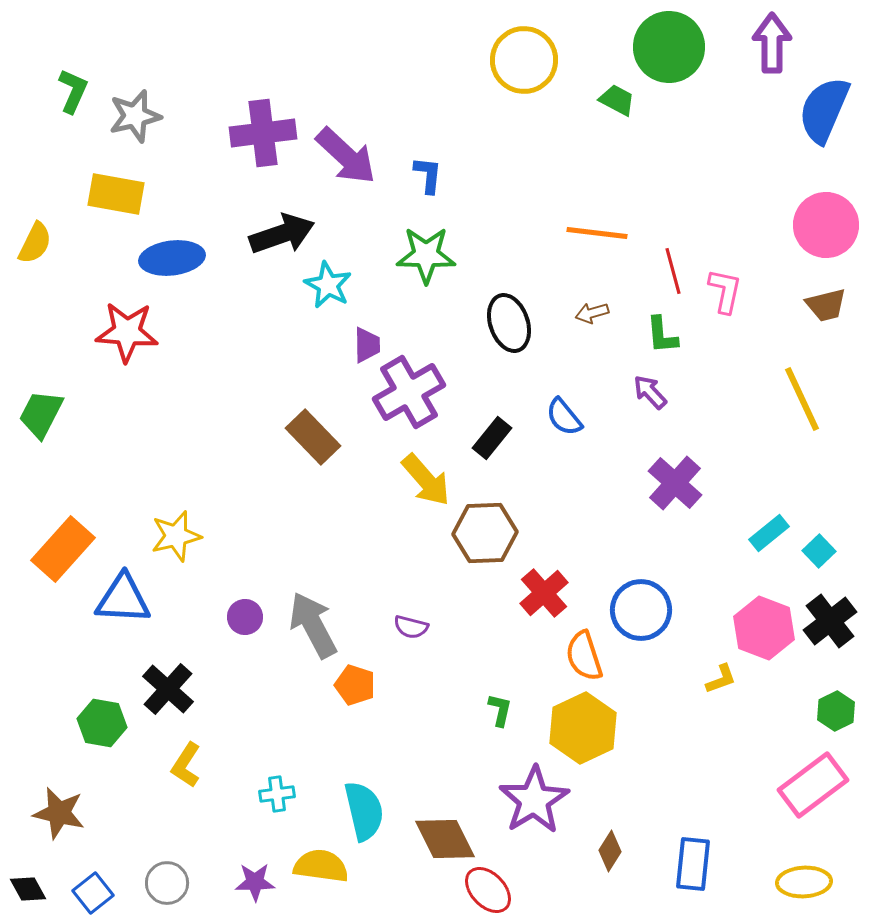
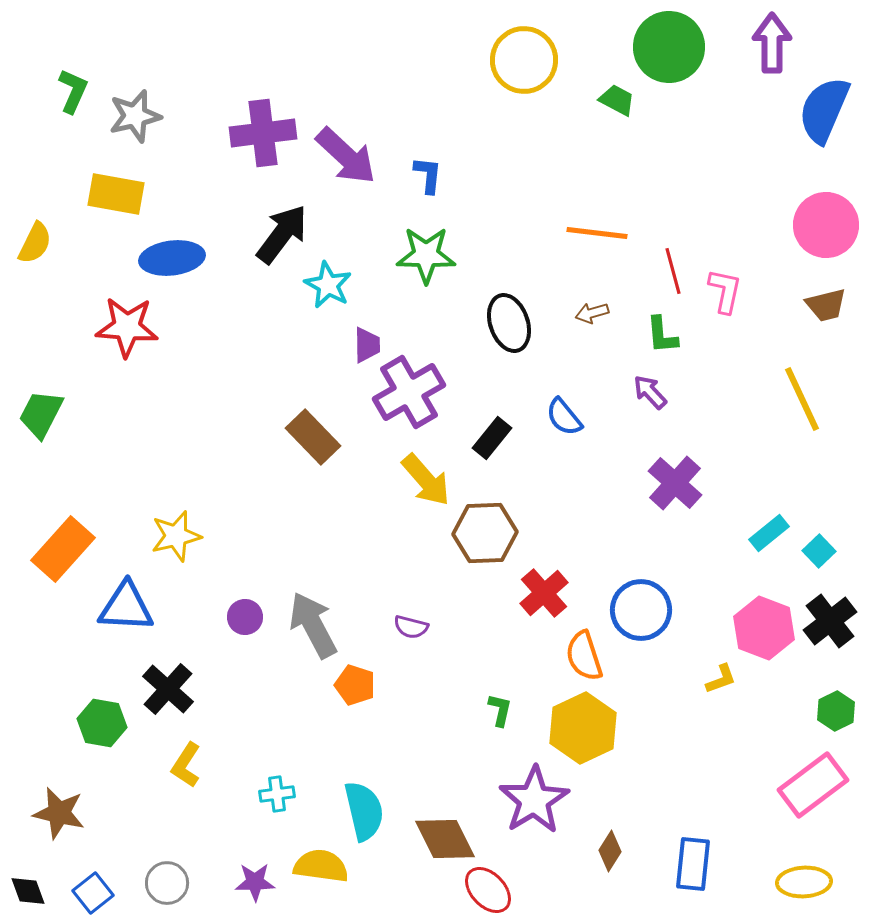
black arrow at (282, 234): rotated 34 degrees counterclockwise
red star at (127, 332): moved 5 px up
blue triangle at (123, 599): moved 3 px right, 8 px down
black diamond at (28, 889): moved 2 px down; rotated 9 degrees clockwise
